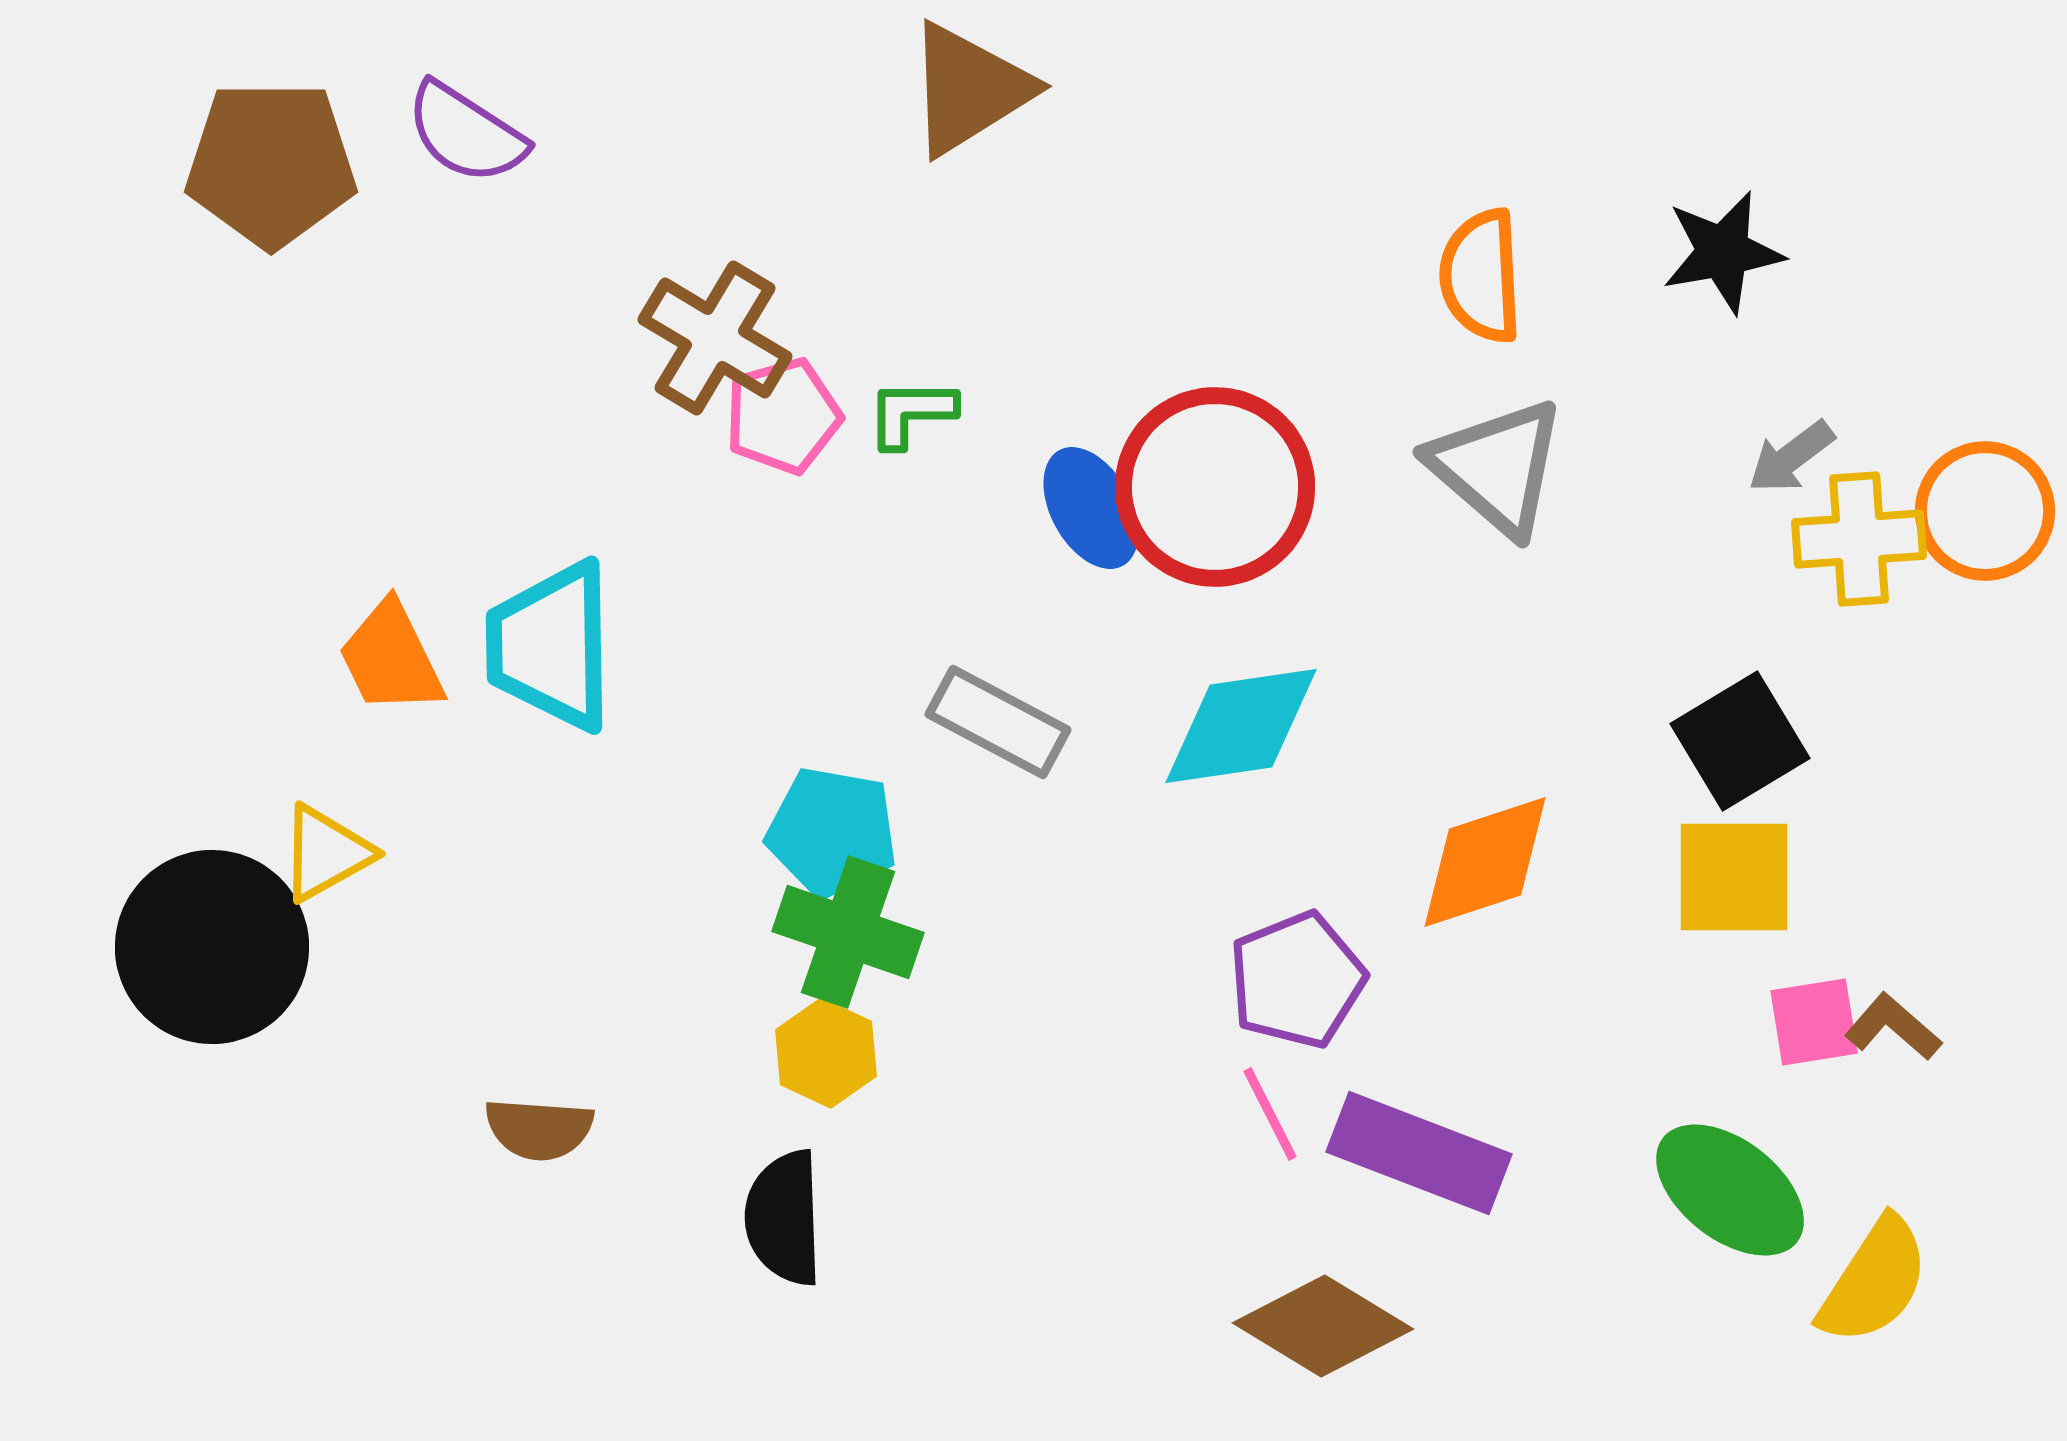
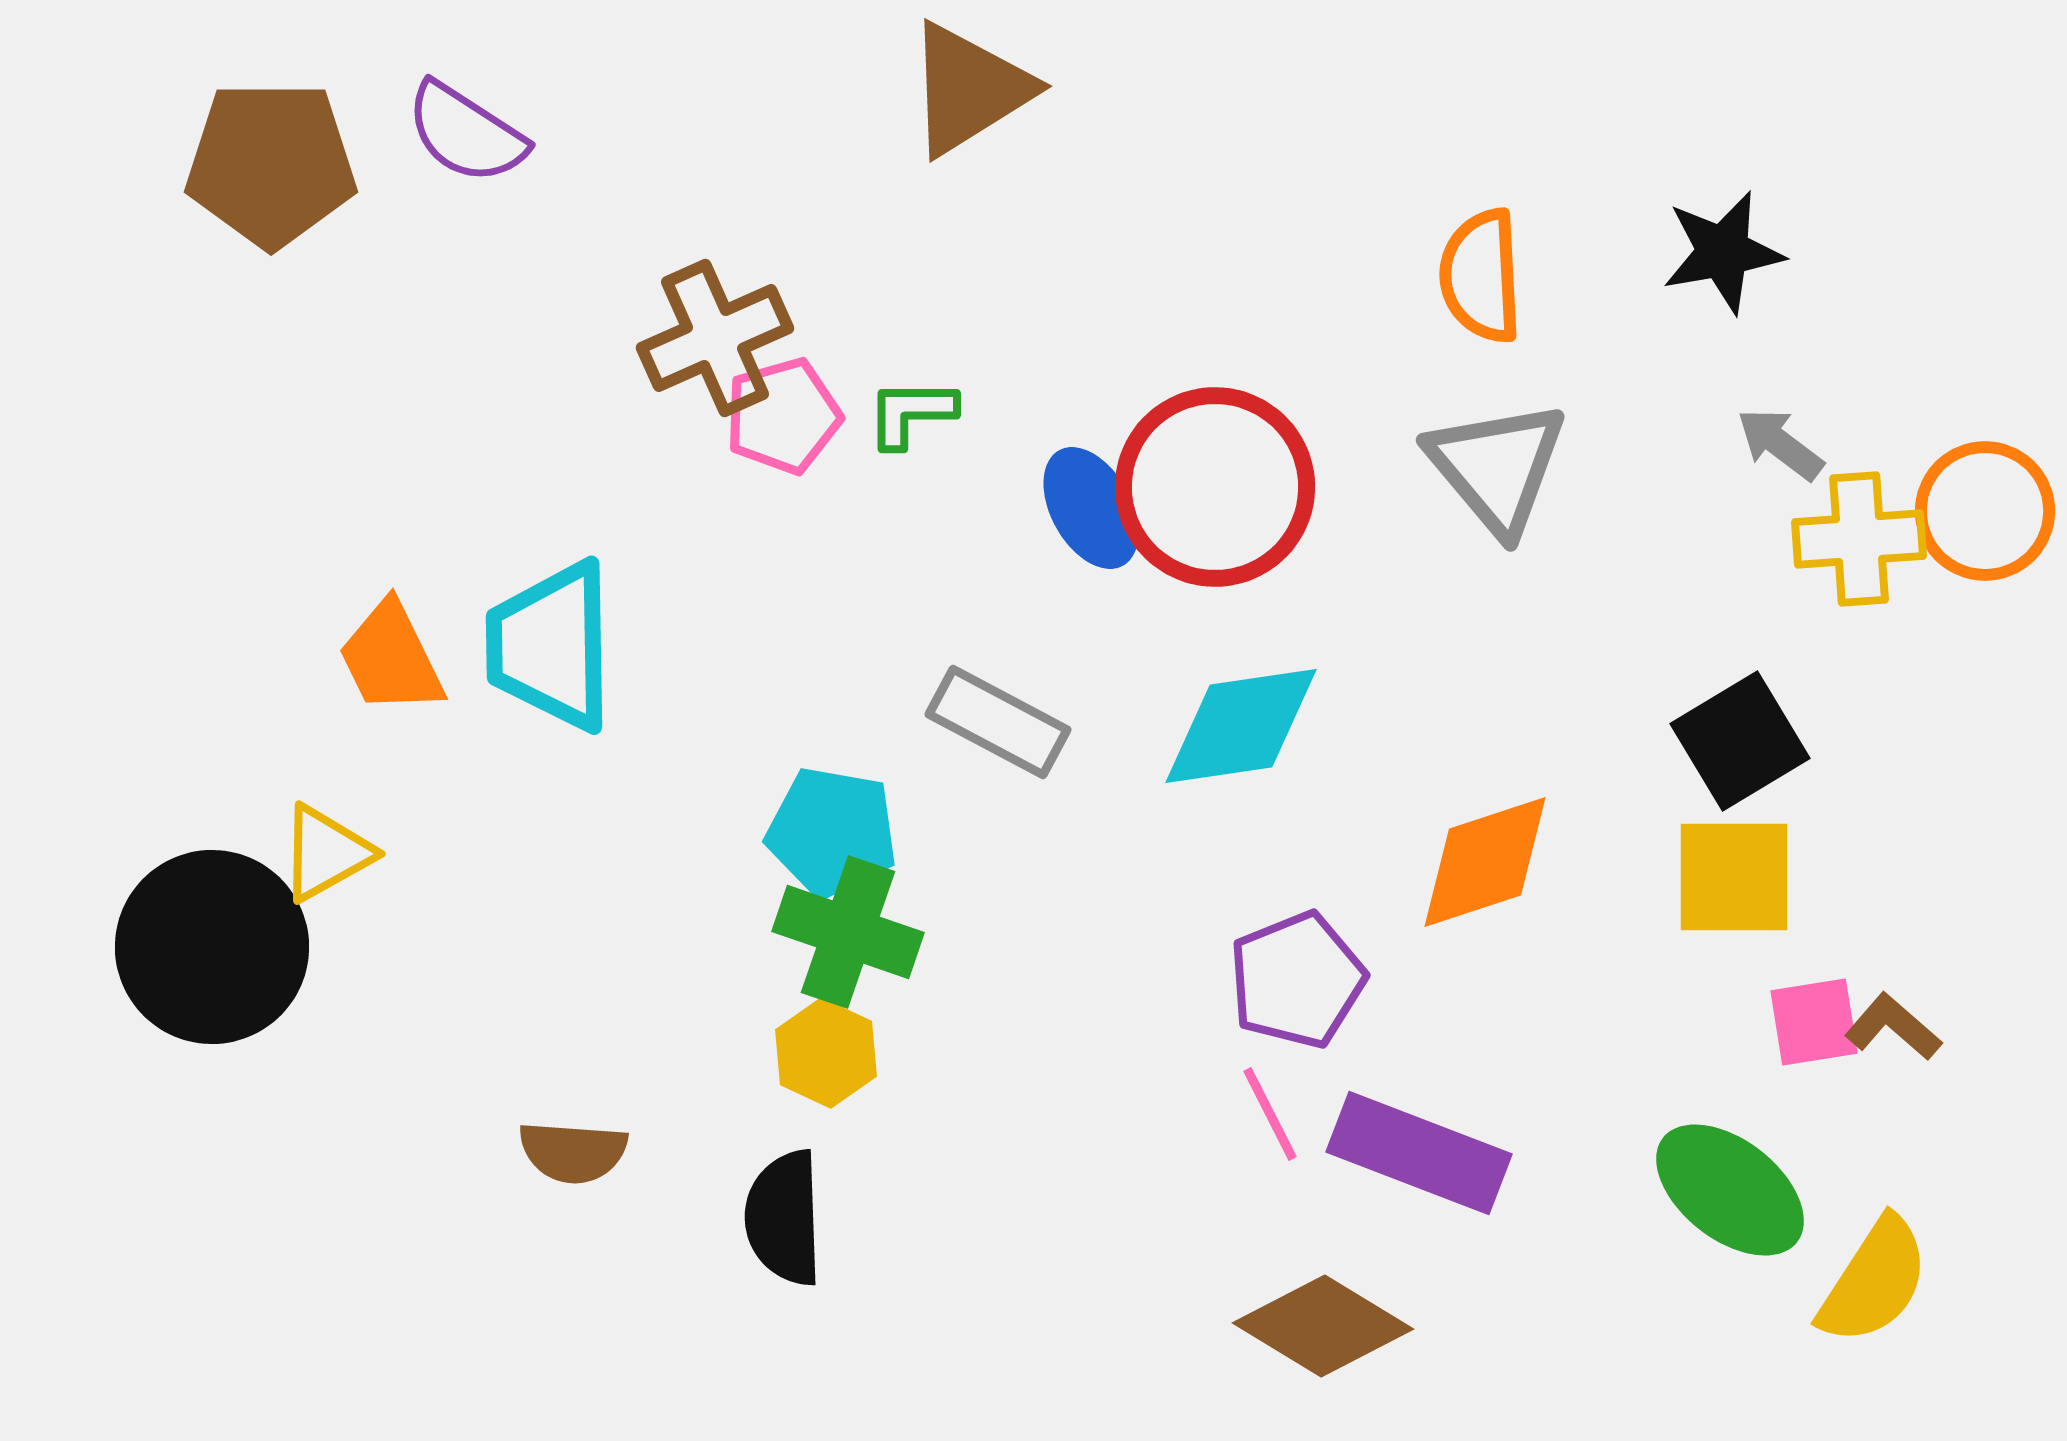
brown cross: rotated 35 degrees clockwise
gray arrow: moved 11 px left, 13 px up; rotated 74 degrees clockwise
gray triangle: rotated 9 degrees clockwise
brown semicircle: moved 34 px right, 23 px down
